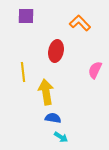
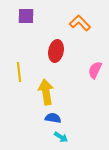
yellow line: moved 4 px left
